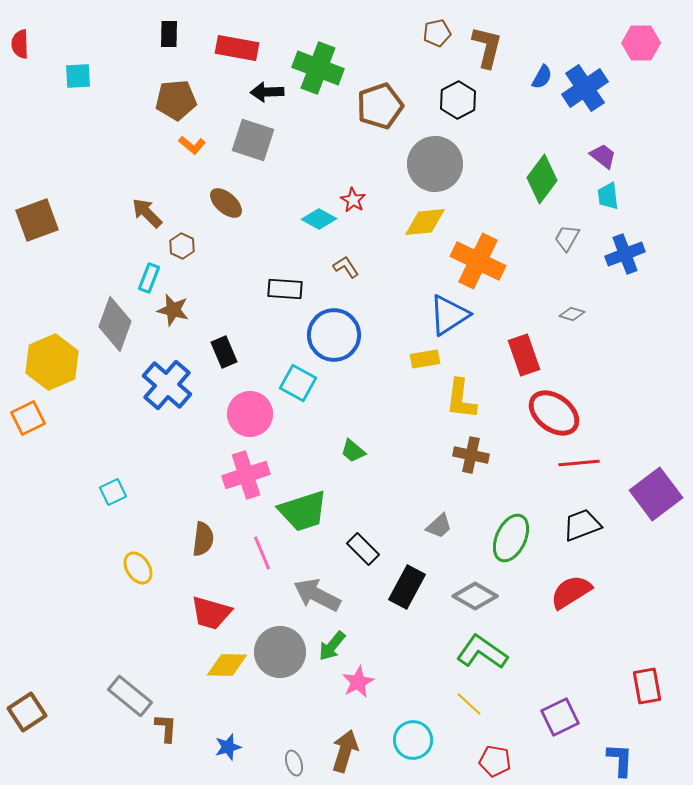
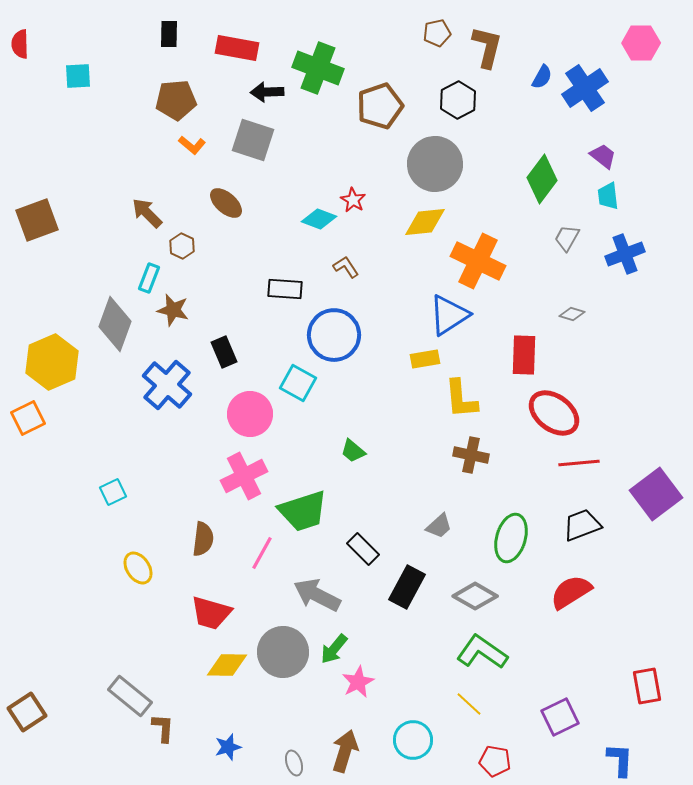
cyan diamond at (319, 219): rotated 8 degrees counterclockwise
red rectangle at (524, 355): rotated 21 degrees clockwise
yellow L-shape at (461, 399): rotated 12 degrees counterclockwise
pink cross at (246, 475): moved 2 px left, 1 px down; rotated 9 degrees counterclockwise
green ellipse at (511, 538): rotated 9 degrees counterclockwise
pink line at (262, 553): rotated 52 degrees clockwise
green arrow at (332, 646): moved 2 px right, 3 px down
gray circle at (280, 652): moved 3 px right
brown L-shape at (166, 728): moved 3 px left
